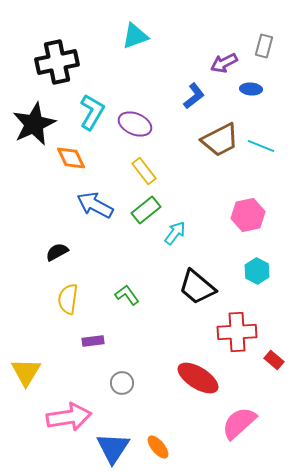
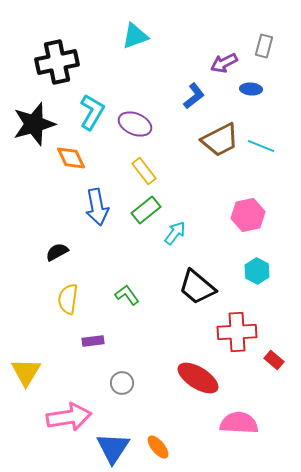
black star: rotated 9 degrees clockwise
blue arrow: moved 2 px right, 2 px down; rotated 129 degrees counterclockwise
pink semicircle: rotated 45 degrees clockwise
